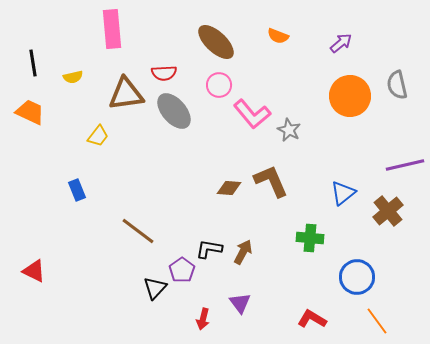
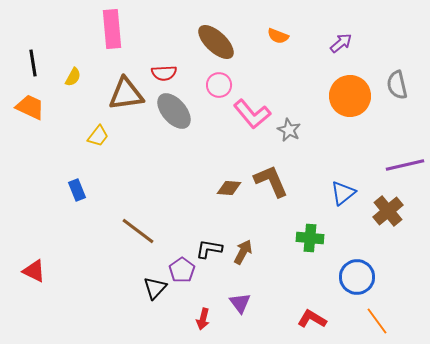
yellow semicircle: rotated 48 degrees counterclockwise
orange trapezoid: moved 5 px up
